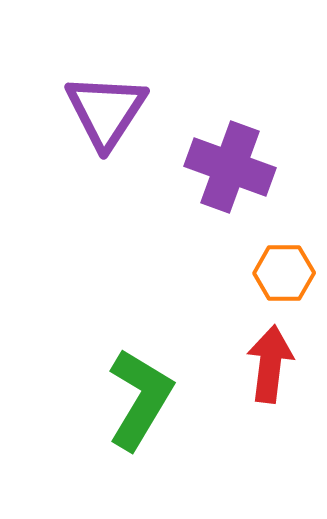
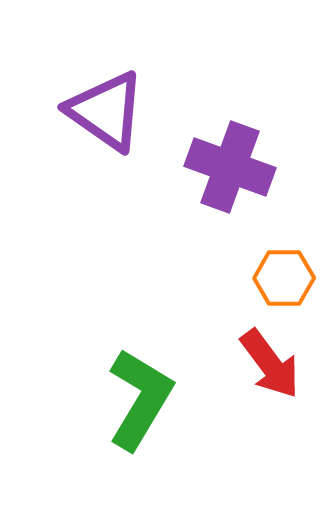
purple triangle: rotated 28 degrees counterclockwise
orange hexagon: moved 5 px down
red arrow: rotated 136 degrees clockwise
